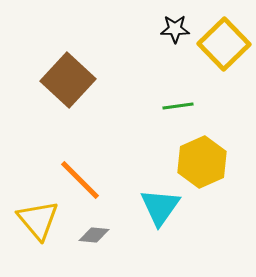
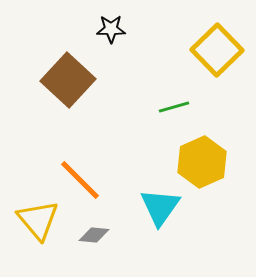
black star: moved 64 px left
yellow square: moved 7 px left, 6 px down
green line: moved 4 px left, 1 px down; rotated 8 degrees counterclockwise
